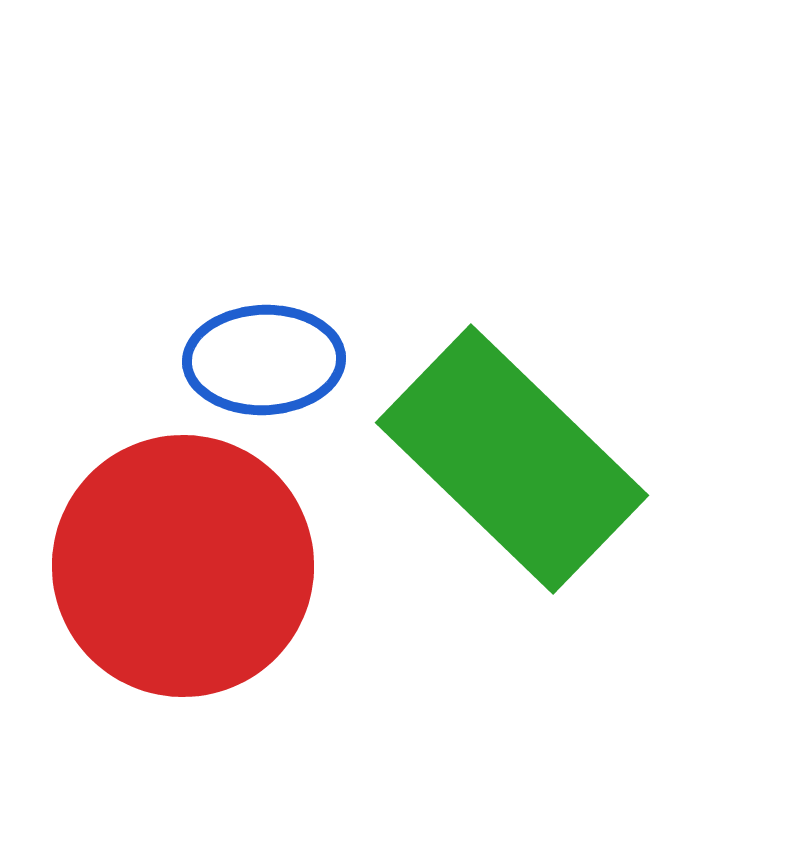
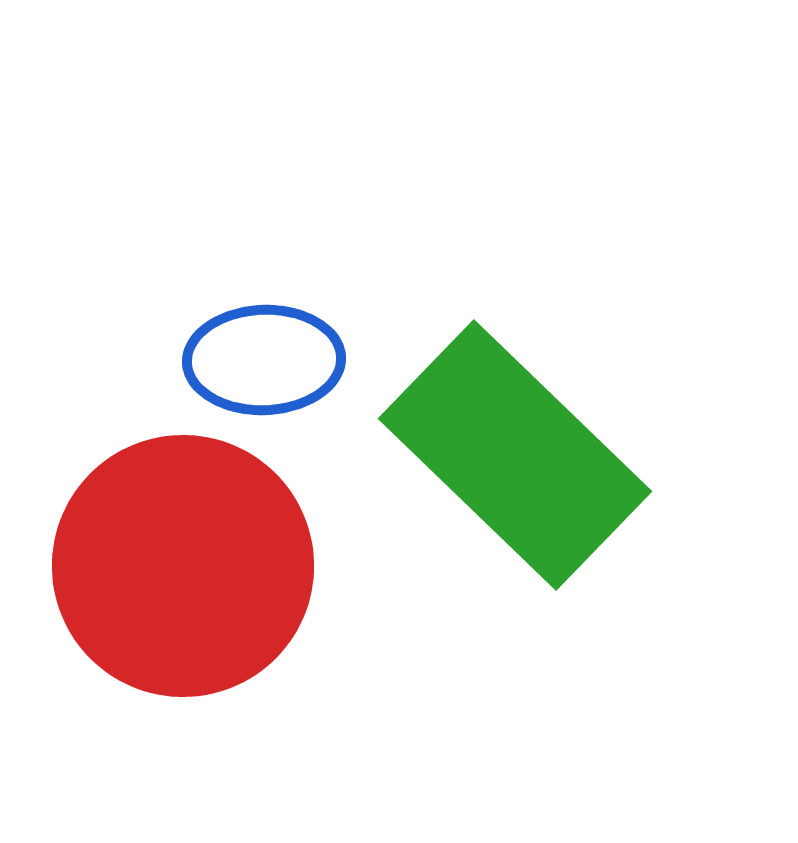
green rectangle: moved 3 px right, 4 px up
